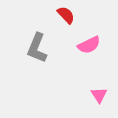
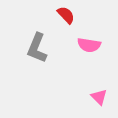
pink semicircle: rotated 35 degrees clockwise
pink triangle: moved 2 px down; rotated 12 degrees counterclockwise
